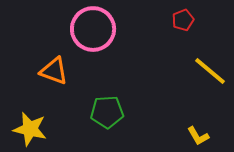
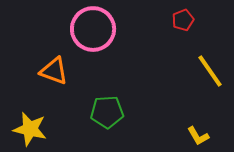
yellow line: rotated 15 degrees clockwise
